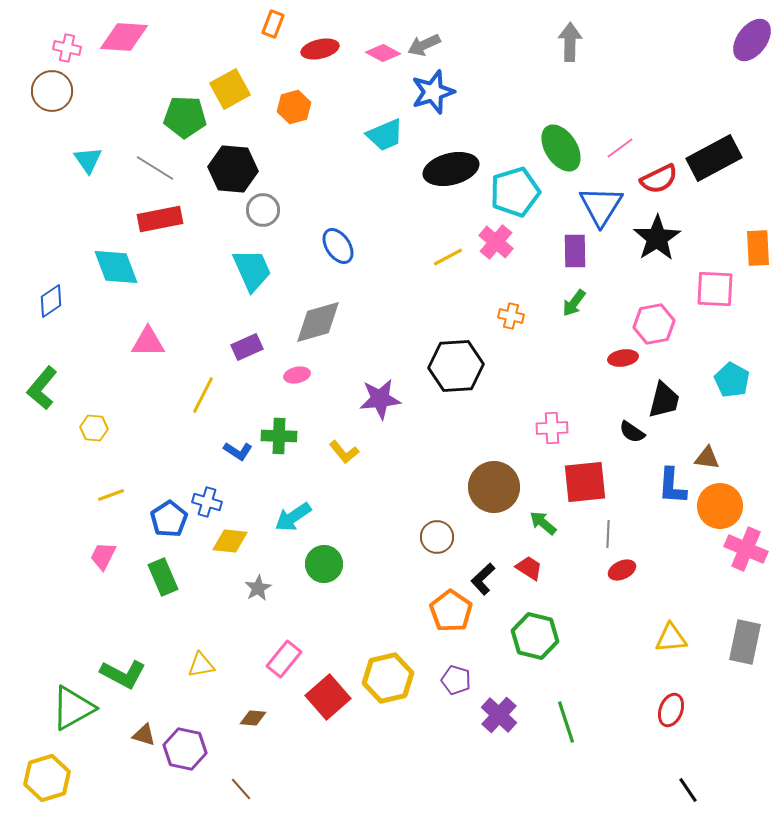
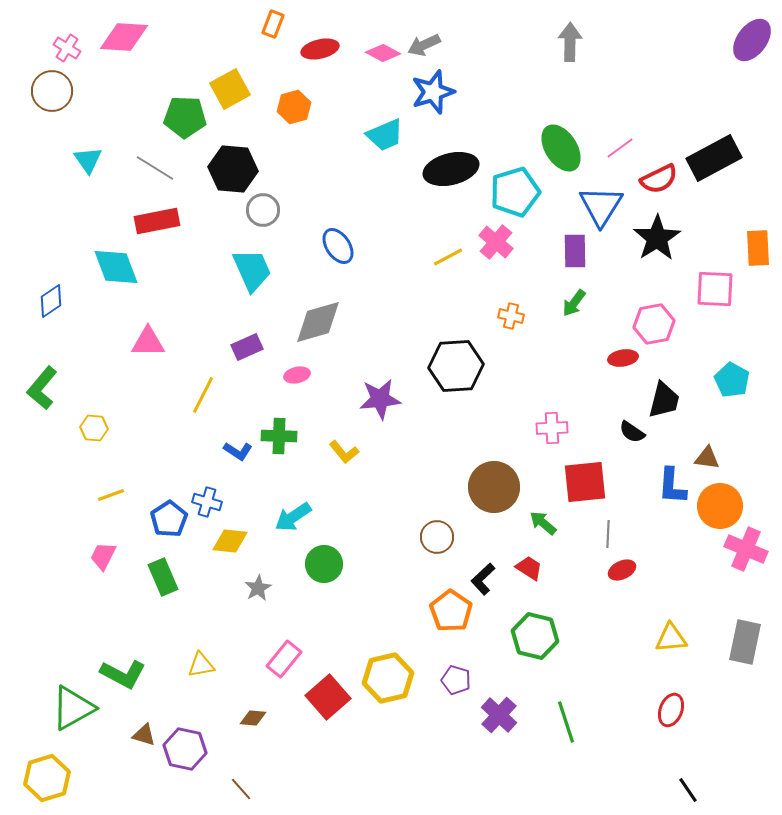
pink cross at (67, 48): rotated 20 degrees clockwise
red rectangle at (160, 219): moved 3 px left, 2 px down
